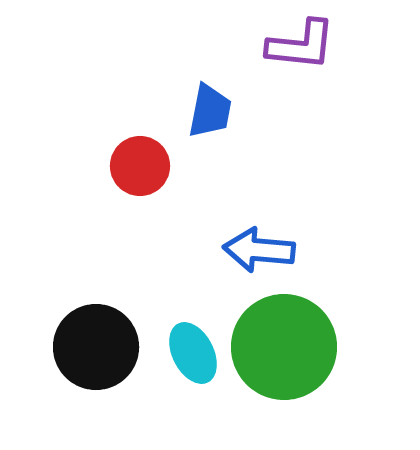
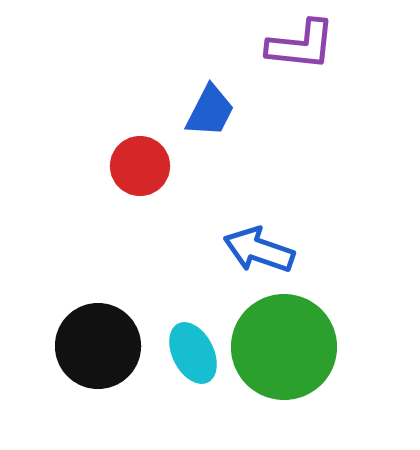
blue trapezoid: rotated 16 degrees clockwise
blue arrow: rotated 14 degrees clockwise
black circle: moved 2 px right, 1 px up
